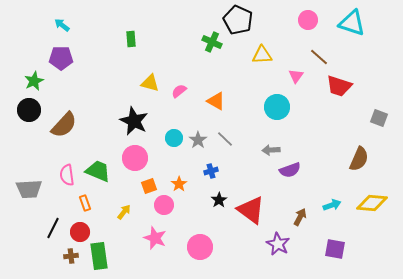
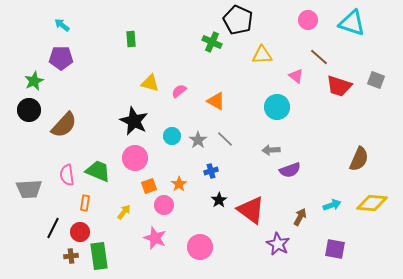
pink triangle at (296, 76): rotated 28 degrees counterclockwise
gray square at (379, 118): moved 3 px left, 38 px up
cyan circle at (174, 138): moved 2 px left, 2 px up
orange rectangle at (85, 203): rotated 28 degrees clockwise
